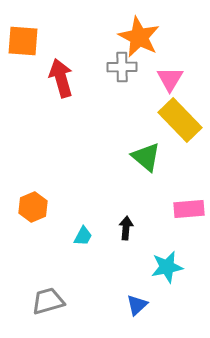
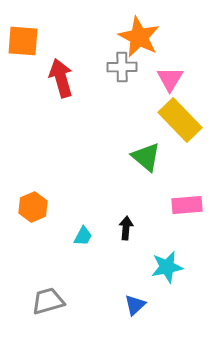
pink rectangle: moved 2 px left, 4 px up
blue triangle: moved 2 px left
